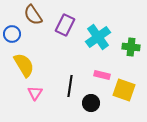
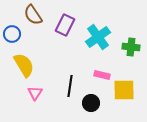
yellow square: rotated 20 degrees counterclockwise
